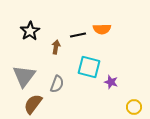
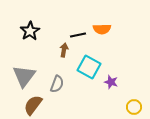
brown arrow: moved 8 px right, 3 px down
cyan square: rotated 15 degrees clockwise
brown semicircle: moved 1 px down
